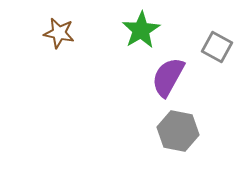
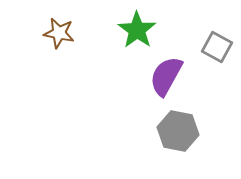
green star: moved 4 px left; rotated 6 degrees counterclockwise
purple semicircle: moved 2 px left, 1 px up
